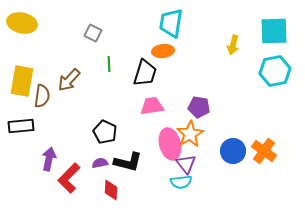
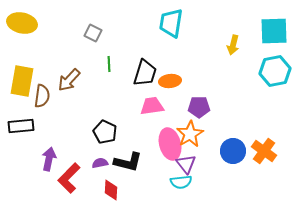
orange ellipse: moved 7 px right, 30 px down
purple pentagon: rotated 10 degrees counterclockwise
